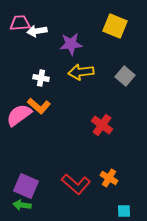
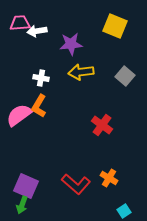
orange L-shape: rotated 80 degrees clockwise
green arrow: rotated 78 degrees counterclockwise
cyan square: rotated 32 degrees counterclockwise
